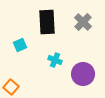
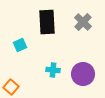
cyan cross: moved 2 px left, 10 px down; rotated 16 degrees counterclockwise
